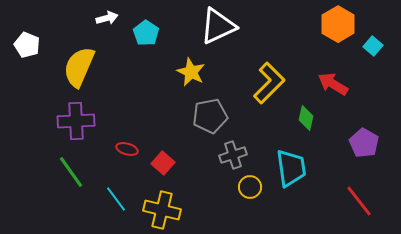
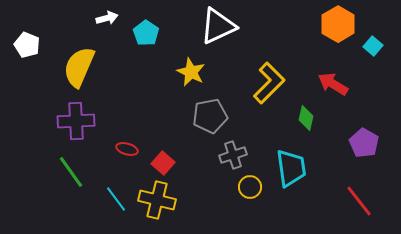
yellow cross: moved 5 px left, 10 px up
